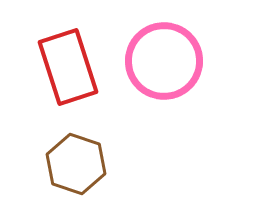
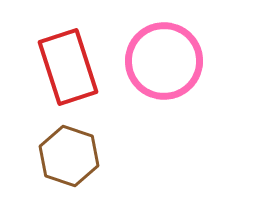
brown hexagon: moved 7 px left, 8 px up
